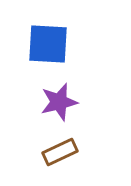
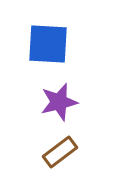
brown rectangle: rotated 12 degrees counterclockwise
